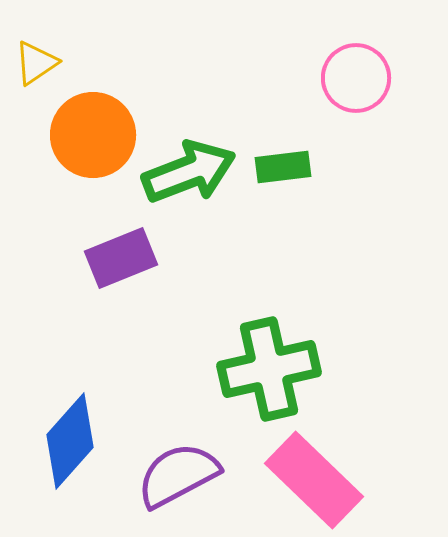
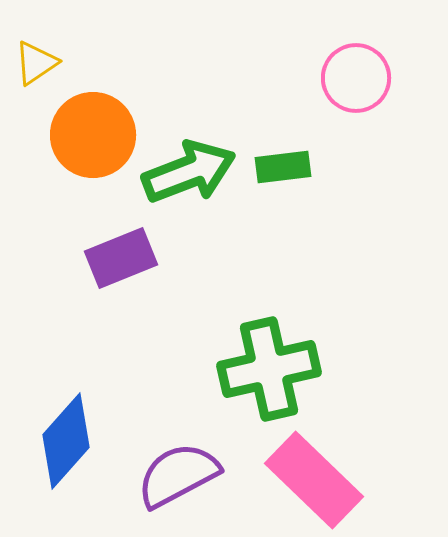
blue diamond: moved 4 px left
